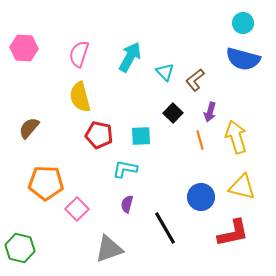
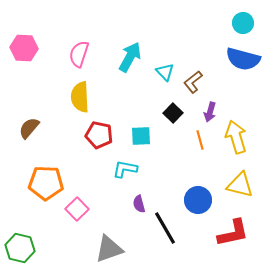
brown L-shape: moved 2 px left, 2 px down
yellow semicircle: rotated 12 degrees clockwise
yellow triangle: moved 2 px left, 2 px up
blue circle: moved 3 px left, 3 px down
purple semicircle: moved 12 px right; rotated 30 degrees counterclockwise
